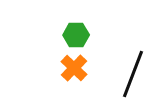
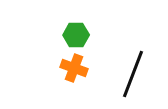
orange cross: rotated 24 degrees counterclockwise
